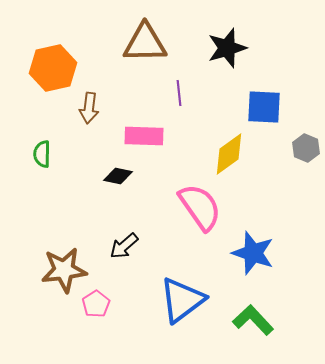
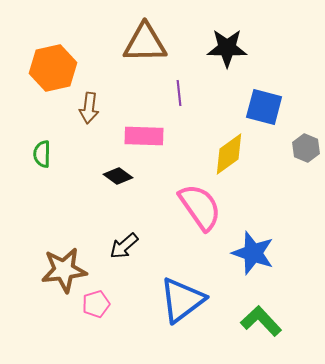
black star: rotated 18 degrees clockwise
blue square: rotated 12 degrees clockwise
black diamond: rotated 24 degrees clockwise
pink pentagon: rotated 16 degrees clockwise
green L-shape: moved 8 px right, 1 px down
